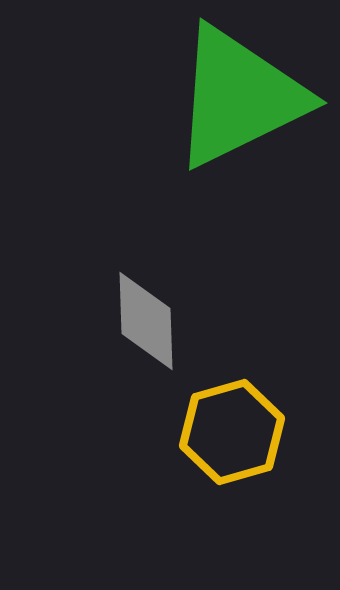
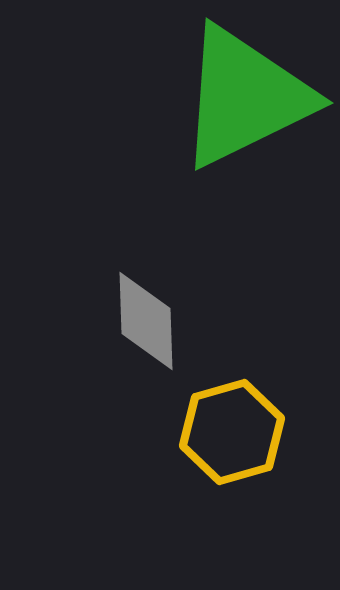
green triangle: moved 6 px right
